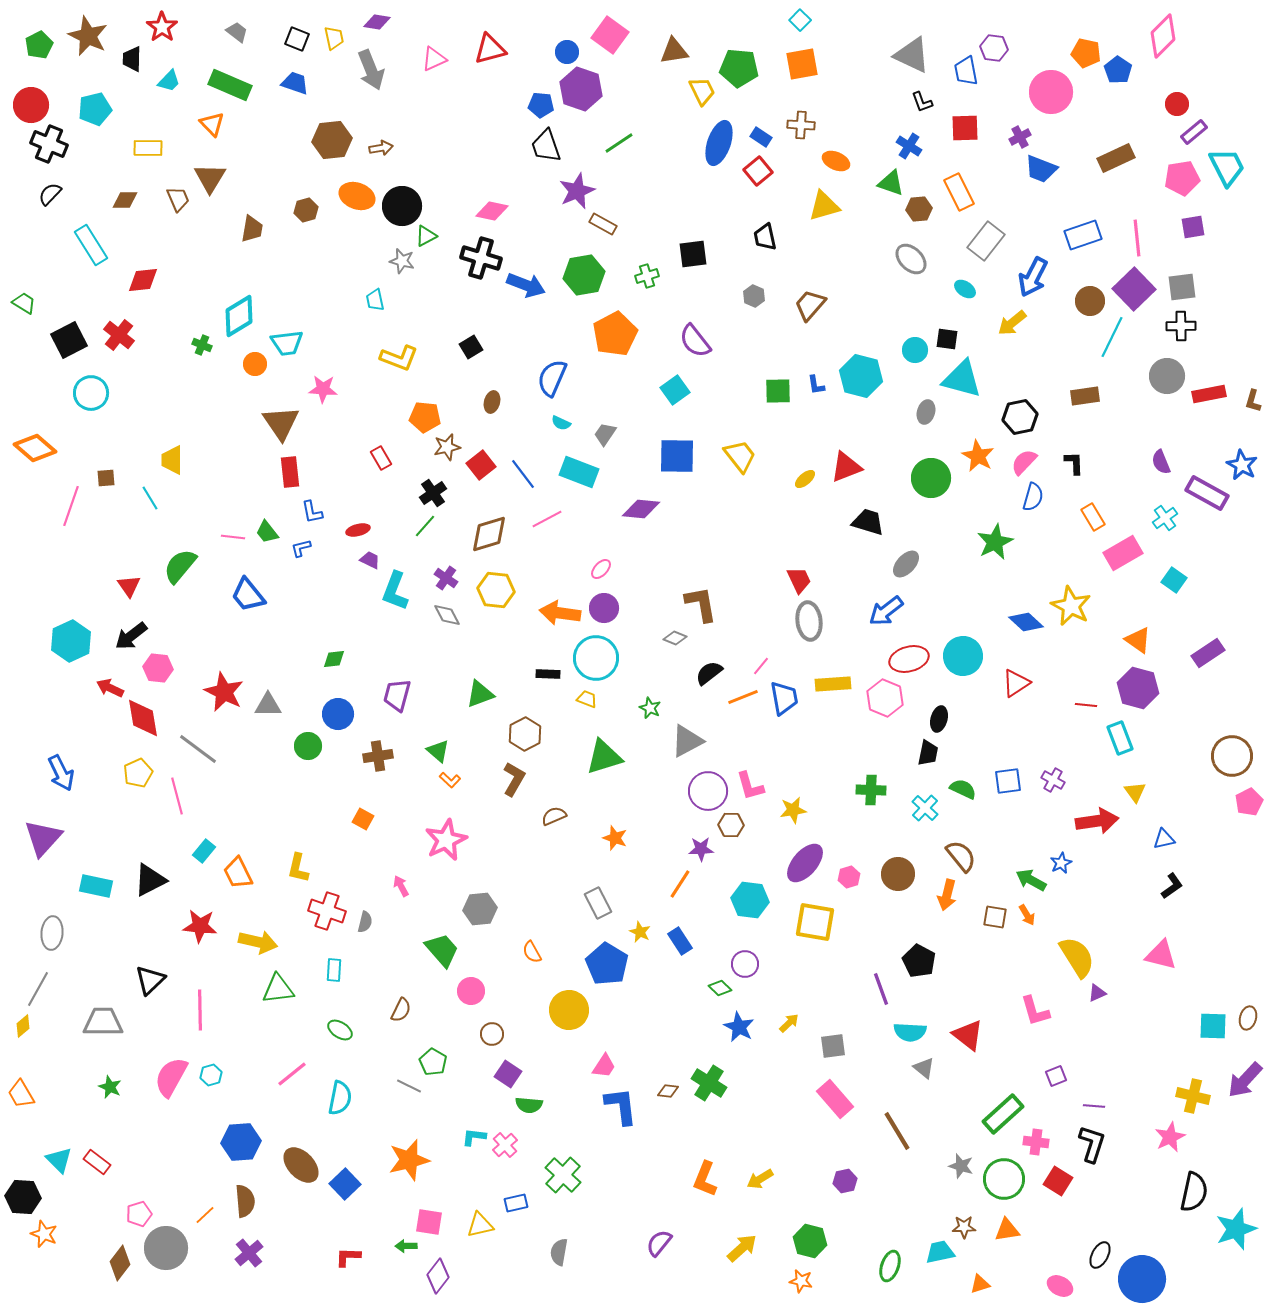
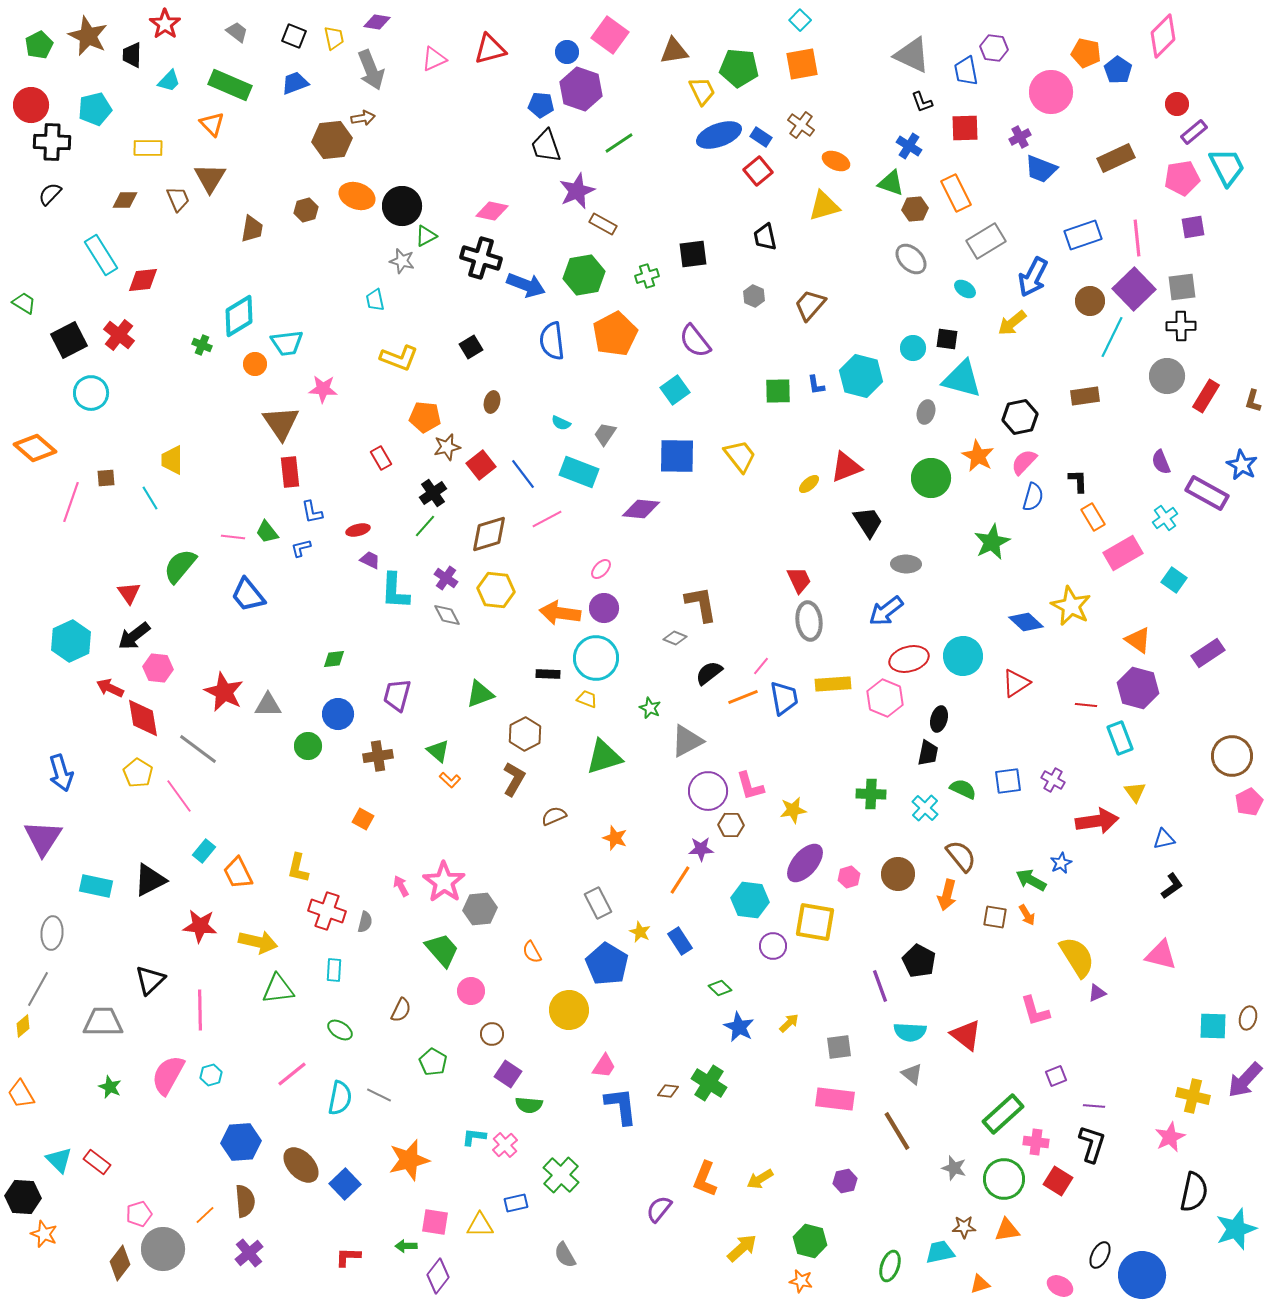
red star at (162, 27): moved 3 px right, 3 px up
black square at (297, 39): moved 3 px left, 3 px up
black trapezoid at (132, 59): moved 4 px up
blue trapezoid at (295, 83): rotated 40 degrees counterclockwise
brown cross at (801, 125): rotated 32 degrees clockwise
blue ellipse at (719, 143): moved 8 px up; rotated 51 degrees clockwise
black cross at (49, 144): moved 3 px right, 2 px up; rotated 21 degrees counterclockwise
brown arrow at (381, 148): moved 18 px left, 30 px up
orange rectangle at (959, 192): moved 3 px left, 1 px down
brown hexagon at (919, 209): moved 4 px left
gray rectangle at (986, 241): rotated 21 degrees clockwise
cyan rectangle at (91, 245): moved 10 px right, 10 px down
cyan circle at (915, 350): moved 2 px left, 2 px up
blue semicircle at (552, 378): moved 37 px up; rotated 30 degrees counterclockwise
red rectangle at (1209, 394): moved 3 px left, 2 px down; rotated 48 degrees counterclockwise
black L-shape at (1074, 463): moved 4 px right, 18 px down
yellow ellipse at (805, 479): moved 4 px right, 5 px down
pink line at (71, 506): moved 4 px up
black trapezoid at (868, 522): rotated 40 degrees clockwise
green star at (995, 542): moved 3 px left
gray ellipse at (906, 564): rotated 48 degrees clockwise
red triangle at (129, 586): moved 7 px down
cyan L-shape at (395, 591): rotated 18 degrees counterclockwise
black arrow at (131, 636): moved 3 px right
blue arrow at (61, 773): rotated 9 degrees clockwise
yellow pentagon at (138, 773): rotated 16 degrees counterclockwise
green cross at (871, 790): moved 4 px down
pink line at (177, 796): moved 2 px right; rotated 21 degrees counterclockwise
purple triangle at (43, 838): rotated 9 degrees counterclockwise
pink star at (446, 840): moved 2 px left, 42 px down; rotated 12 degrees counterclockwise
orange line at (680, 884): moved 4 px up
purple circle at (745, 964): moved 28 px right, 18 px up
purple line at (881, 989): moved 1 px left, 3 px up
red triangle at (968, 1035): moved 2 px left
gray square at (833, 1046): moved 6 px right, 1 px down
gray triangle at (924, 1068): moved 12 px left, 6 px down
pink semicircle at (171, 1077): moved 3 px left, 2 px up
gray line at (409, 1086): moved 30 px left, 9 px down
pink rectangle at (835, 1099): rotated 42 degrees counterclockwise
gray star at (961, 1166): moved 7 px left, 2 px down
green cross at (563, 1175): moved 2 px left
pink square at (429, 1222): moved 6 px right
yellow triangle at (480, 1225): rotated 12 degrees clockwise
purple semicircle at (659, 1243): moved 34 px up
gray circle at (166, 1248): moved 3 px left, 1 px down
gray semicircle at (559, 1252): moved 6 px right, 3 px down; rotated 40 degrees counterclockwise
blue circle at (1142, 1279): moved 4 px up
